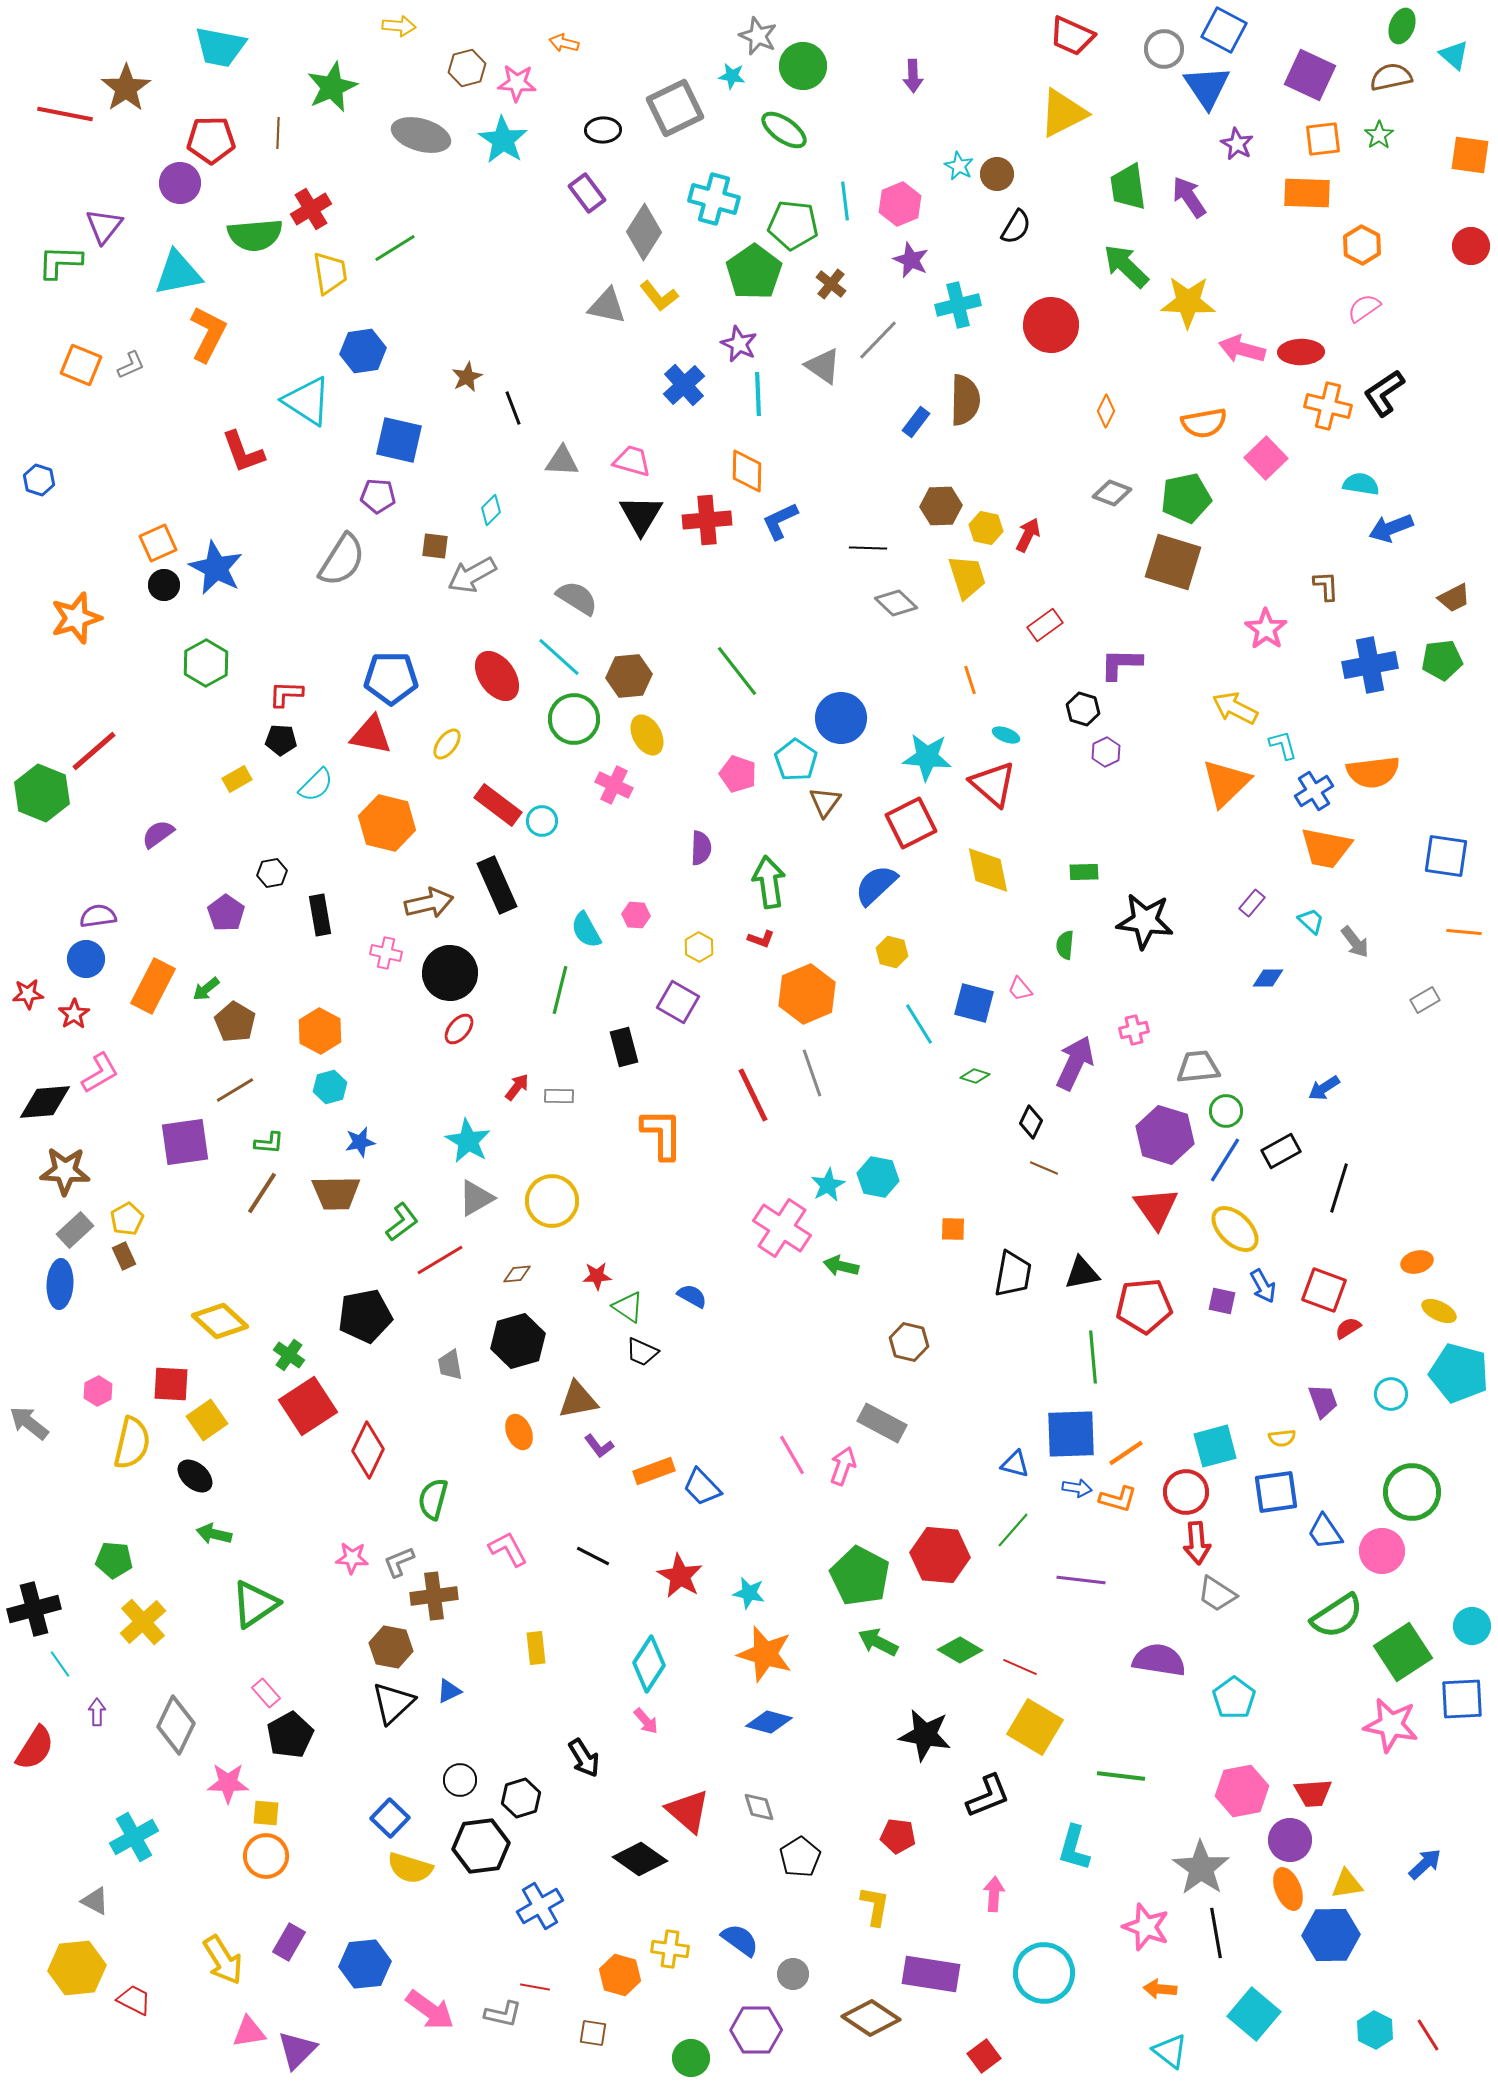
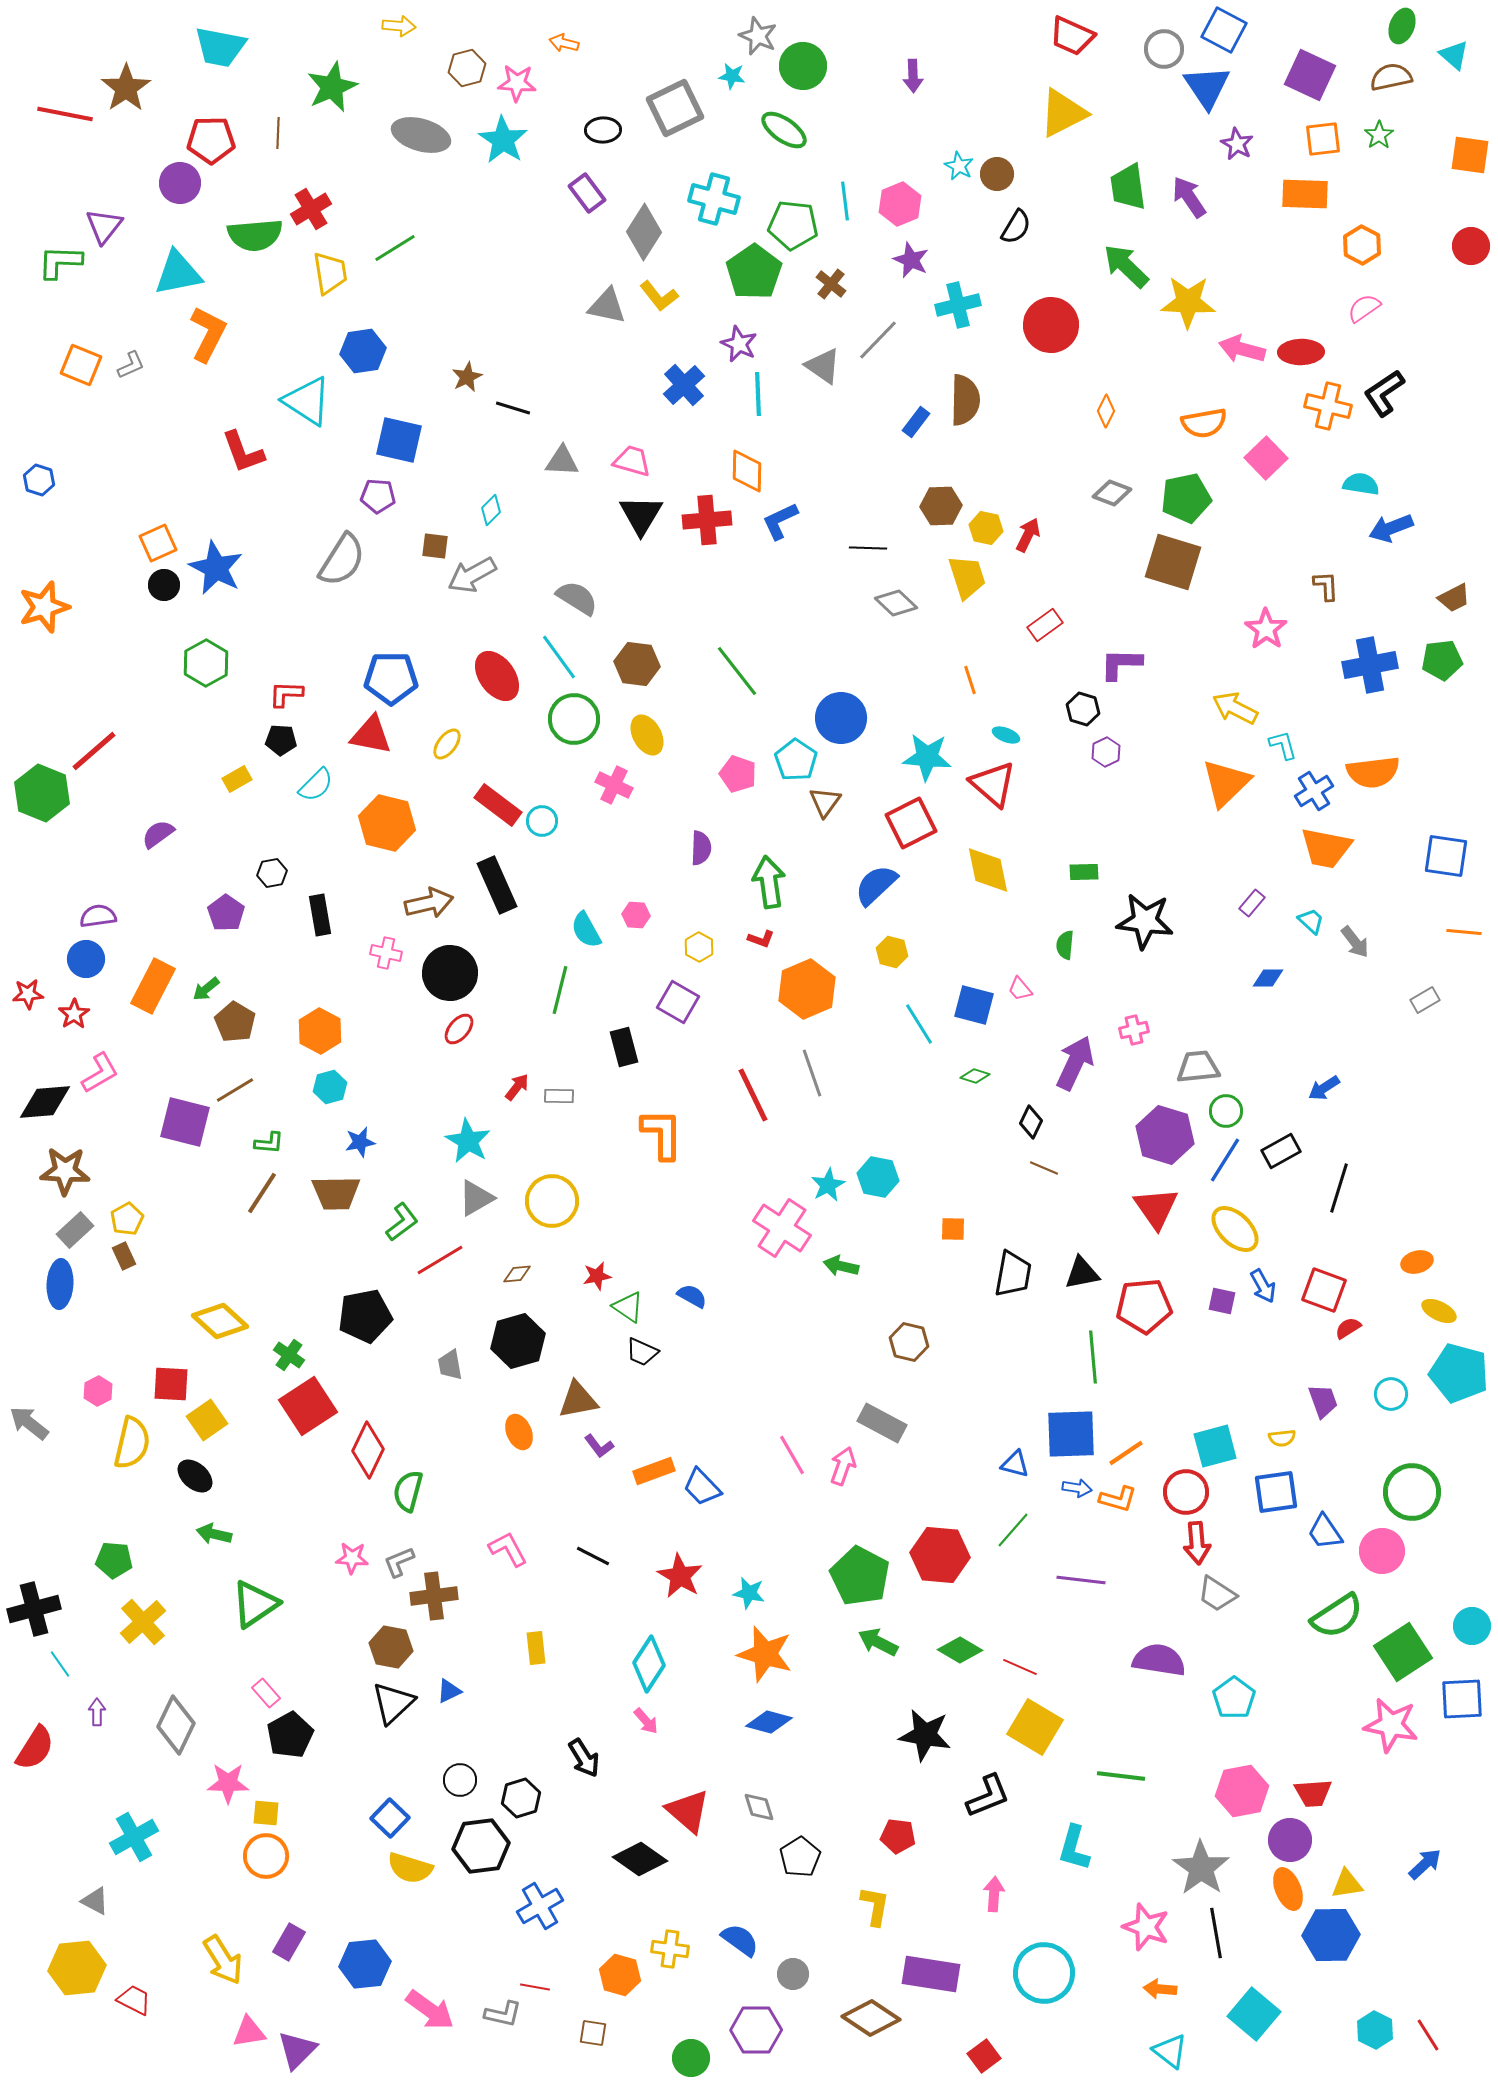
orange rectangle at (1307, 193): moved 2 px left, 1 px down
black line at (513, 408): rotated 52 degrees counterclockwise
orange star at (76, 618): moved 32 px left, 11 px up
cyan line at (559, 657): rotated 12 degrees clockwise
brown hexagon at (629, 676): moved 8 px right, 12 px up; rotated 12 degrees clockwise
orange hexagon at (807, 994): moved 5 px up
blue square at (974, 1003): moved 2 px down
purple square at (185, 1142): moved 20 px up; rotated 22 degrees clockwise
red star at (597, 1276): rotated 8 degrees counterclockwise
green semicircle at (433, 1499): moved 25 px left, 8 px up
